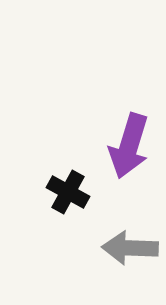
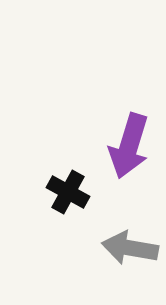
gray arrow: rotated 8 degrees clockwise
